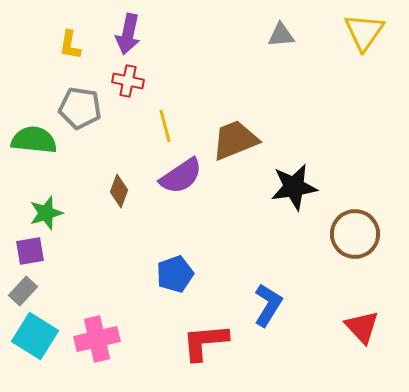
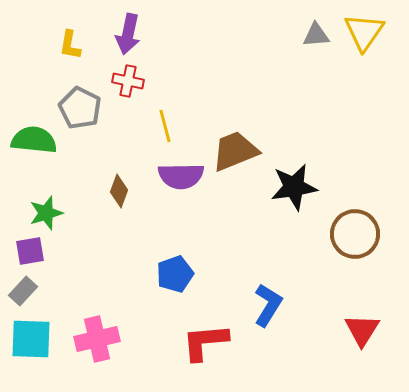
gray triangle: moved 35 px right
gray pentagon: rotated 18 degrees clockwise
brown trapezoid: moved 11 px down
purple semicircle: rotated 33 degrees clockwise
red triangle: moved 3 px down; rotated 15 degrees clockwise
cyan square: moved 4 px left, 3 px down; rotated 30 degrees counterclockwise
